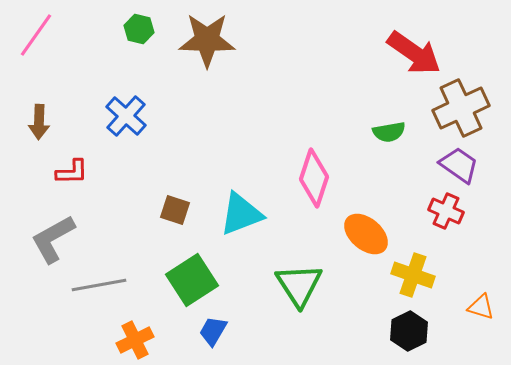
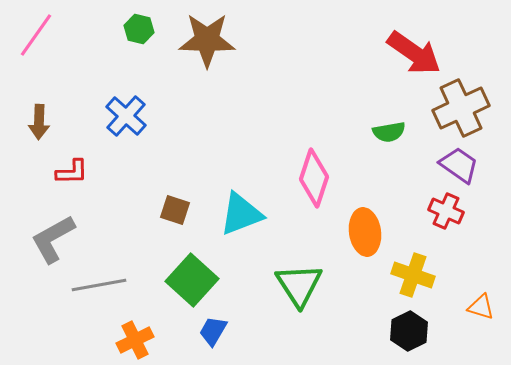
orange ellipse: moved 1 px left, 2 px up; rotated 42 degrees clockwise
green square: rotated 15 degrees counterclockwise
